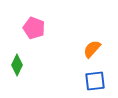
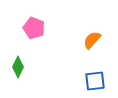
orange semicircle: moved 9 px up
green diamond: moved 1 px right, 2 px down
